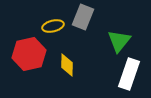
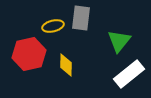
gray rectangle: moved 2 px left, 1 px down; rotated 15 degrees counterclockwise
yellow diamond: moved 1 px left
white rectangle: rotated 32 degrees clockwise
